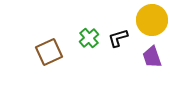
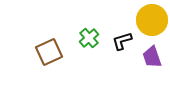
black L-shape: moved 4 px right, 3 px down
